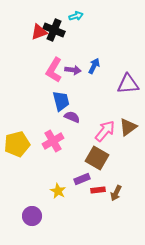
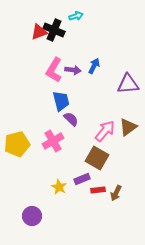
purple semicircle: moved 1 px left, 2 px down; rotated 21 degrees clockwise
yellow star: moved 1 px right, 4 px up
